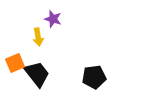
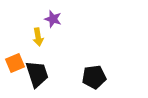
black trapezoid: rotated 20 degrees clockwise
